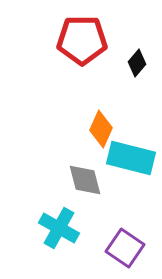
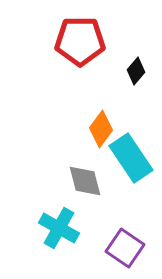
red pentagon: moved 2 px left, 1 px down
black diamond: moved 1 px left, 8 px down
orange diamond: rotated 12 degrees clockwise
cyan rectangle: rotated 42 degrees clockwise
gray diamond: moved 1 px down
